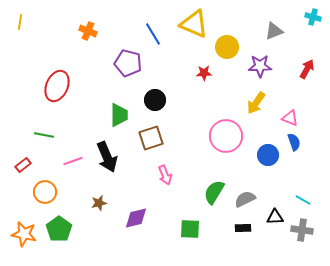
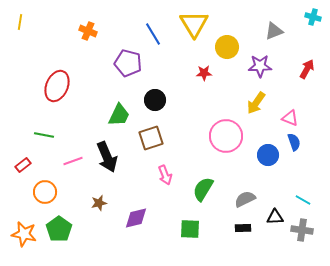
yellow triangle: rotated 36 degrees clockwise
green trapezoid: rotated 25 degrees clockwise
green semicircle: moved 11 px left, 3 px up
